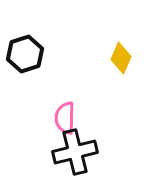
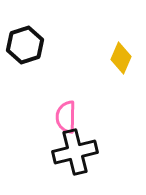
black hexagon: moved 9 px up
pink semicircle: moved 1 px right, 1 px up
